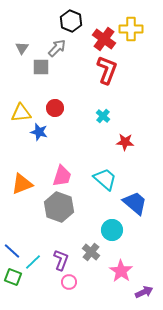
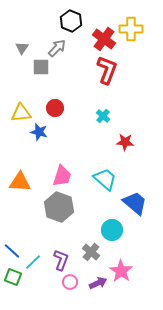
orange triangle: moved 2 px left, 2 px up; rotated 25 degrees clockwise
pink circle: moved 1 px right
purple arrow: moved 46 px left, 9 px up
